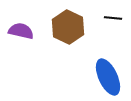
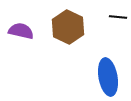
black line: moved 5 px right, 1 px up
blue ellipse: rotated 15 degrees clockwise
